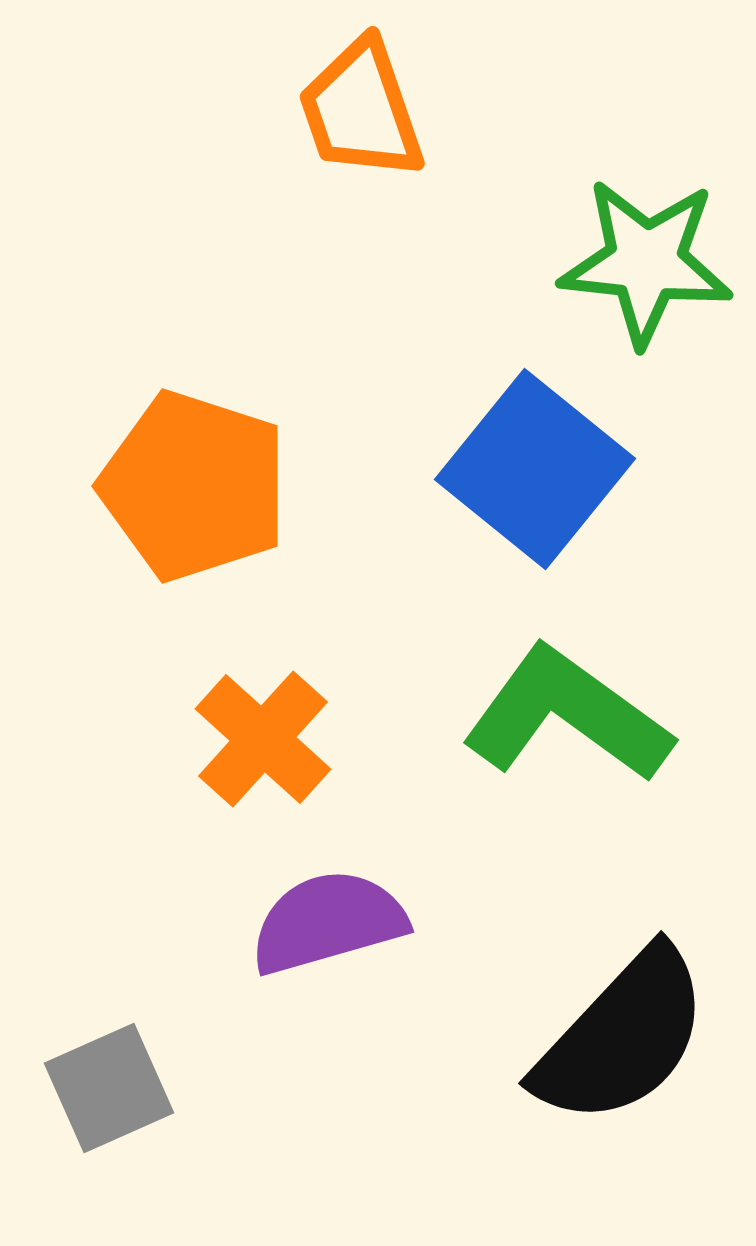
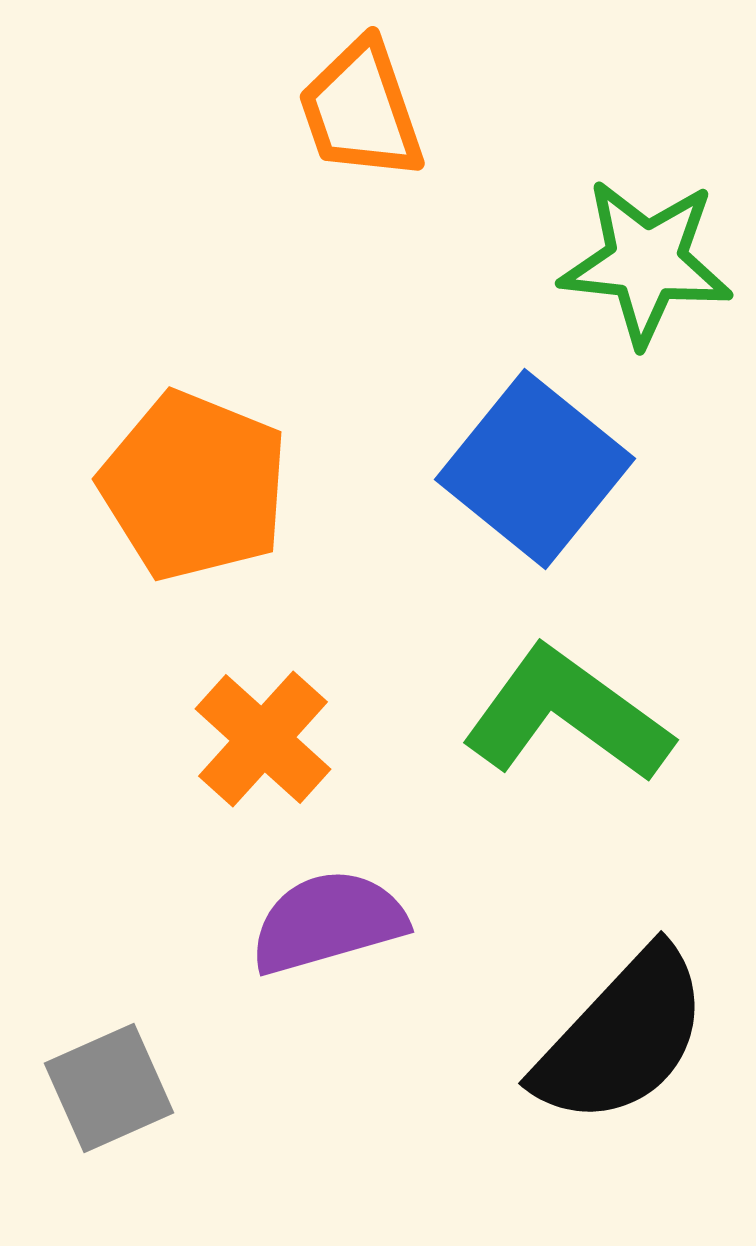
orange pentagon: rotated 4 degrees clockwise
